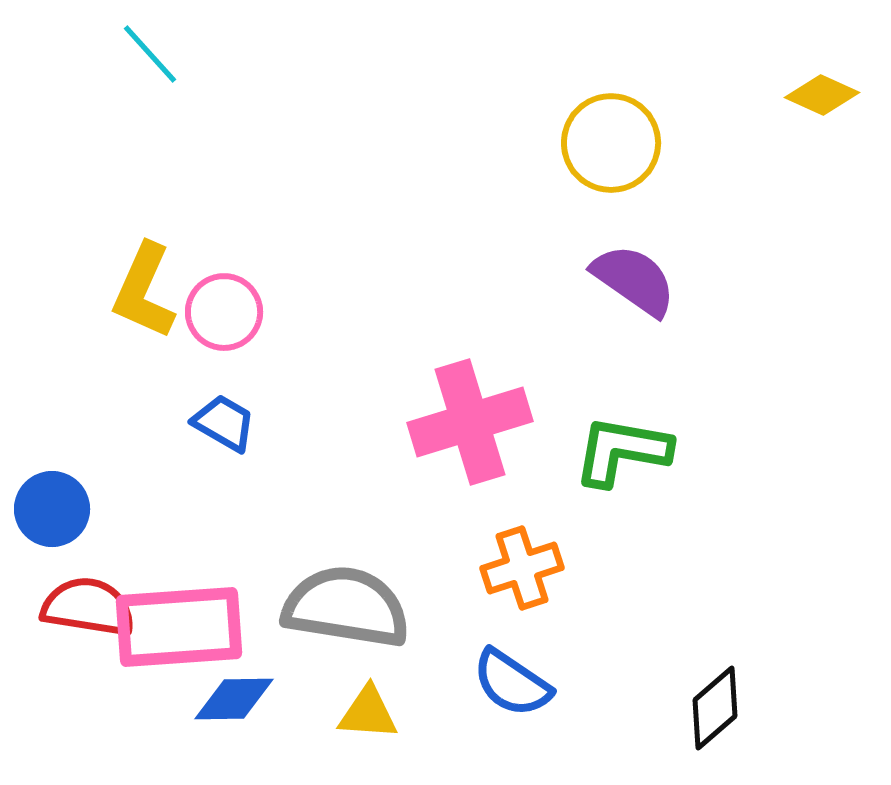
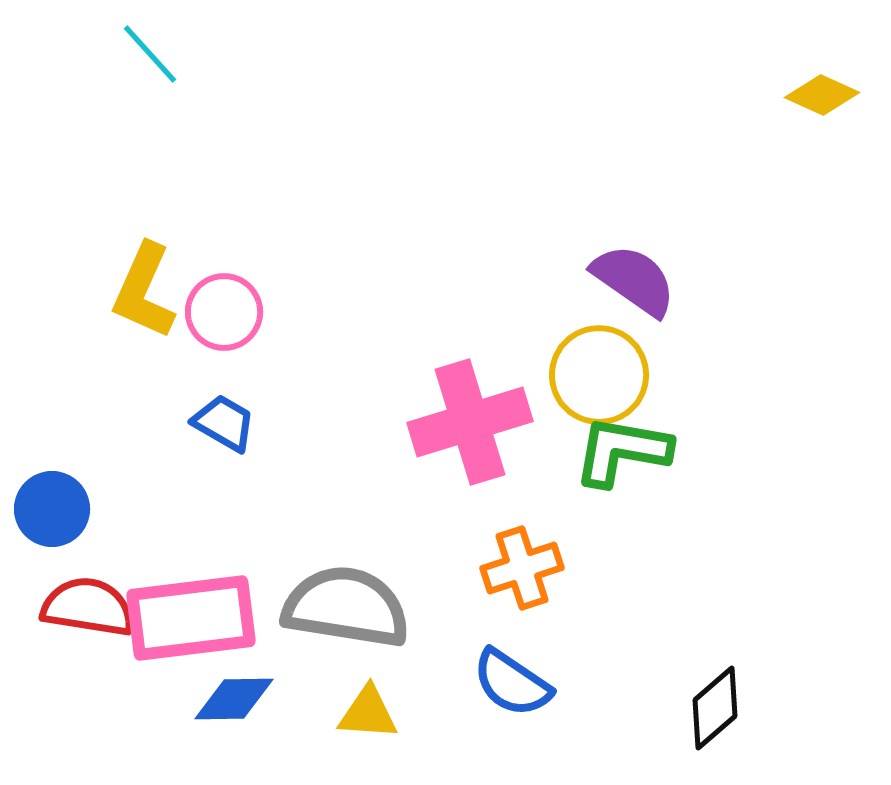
yellow circle: moved 12 px left, 232 px down
pink rectangle: moved 12 px right, 9 px up; rotated 3 degrees counterclockwise
